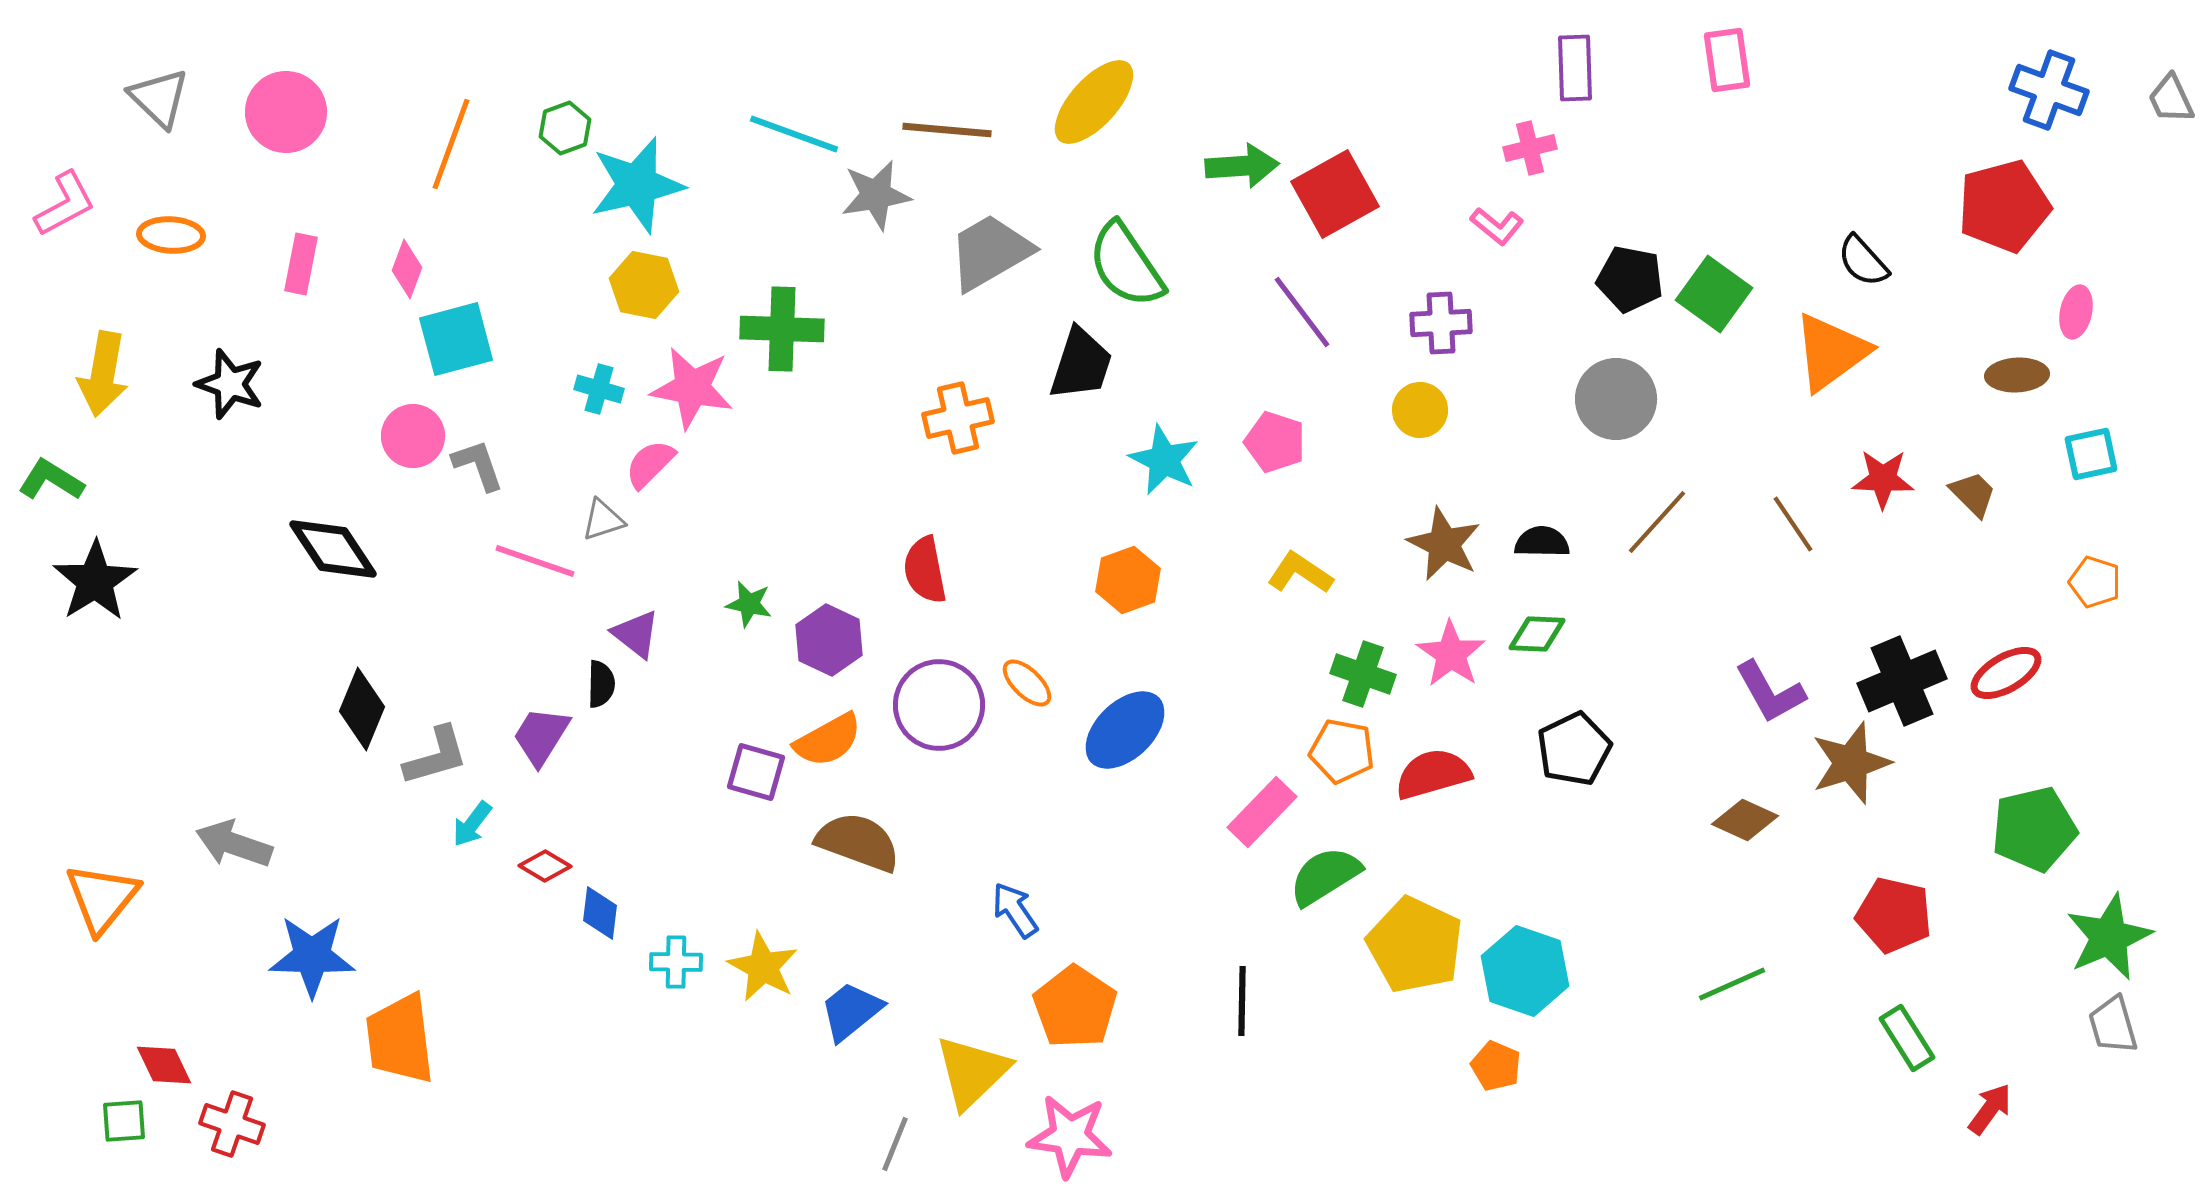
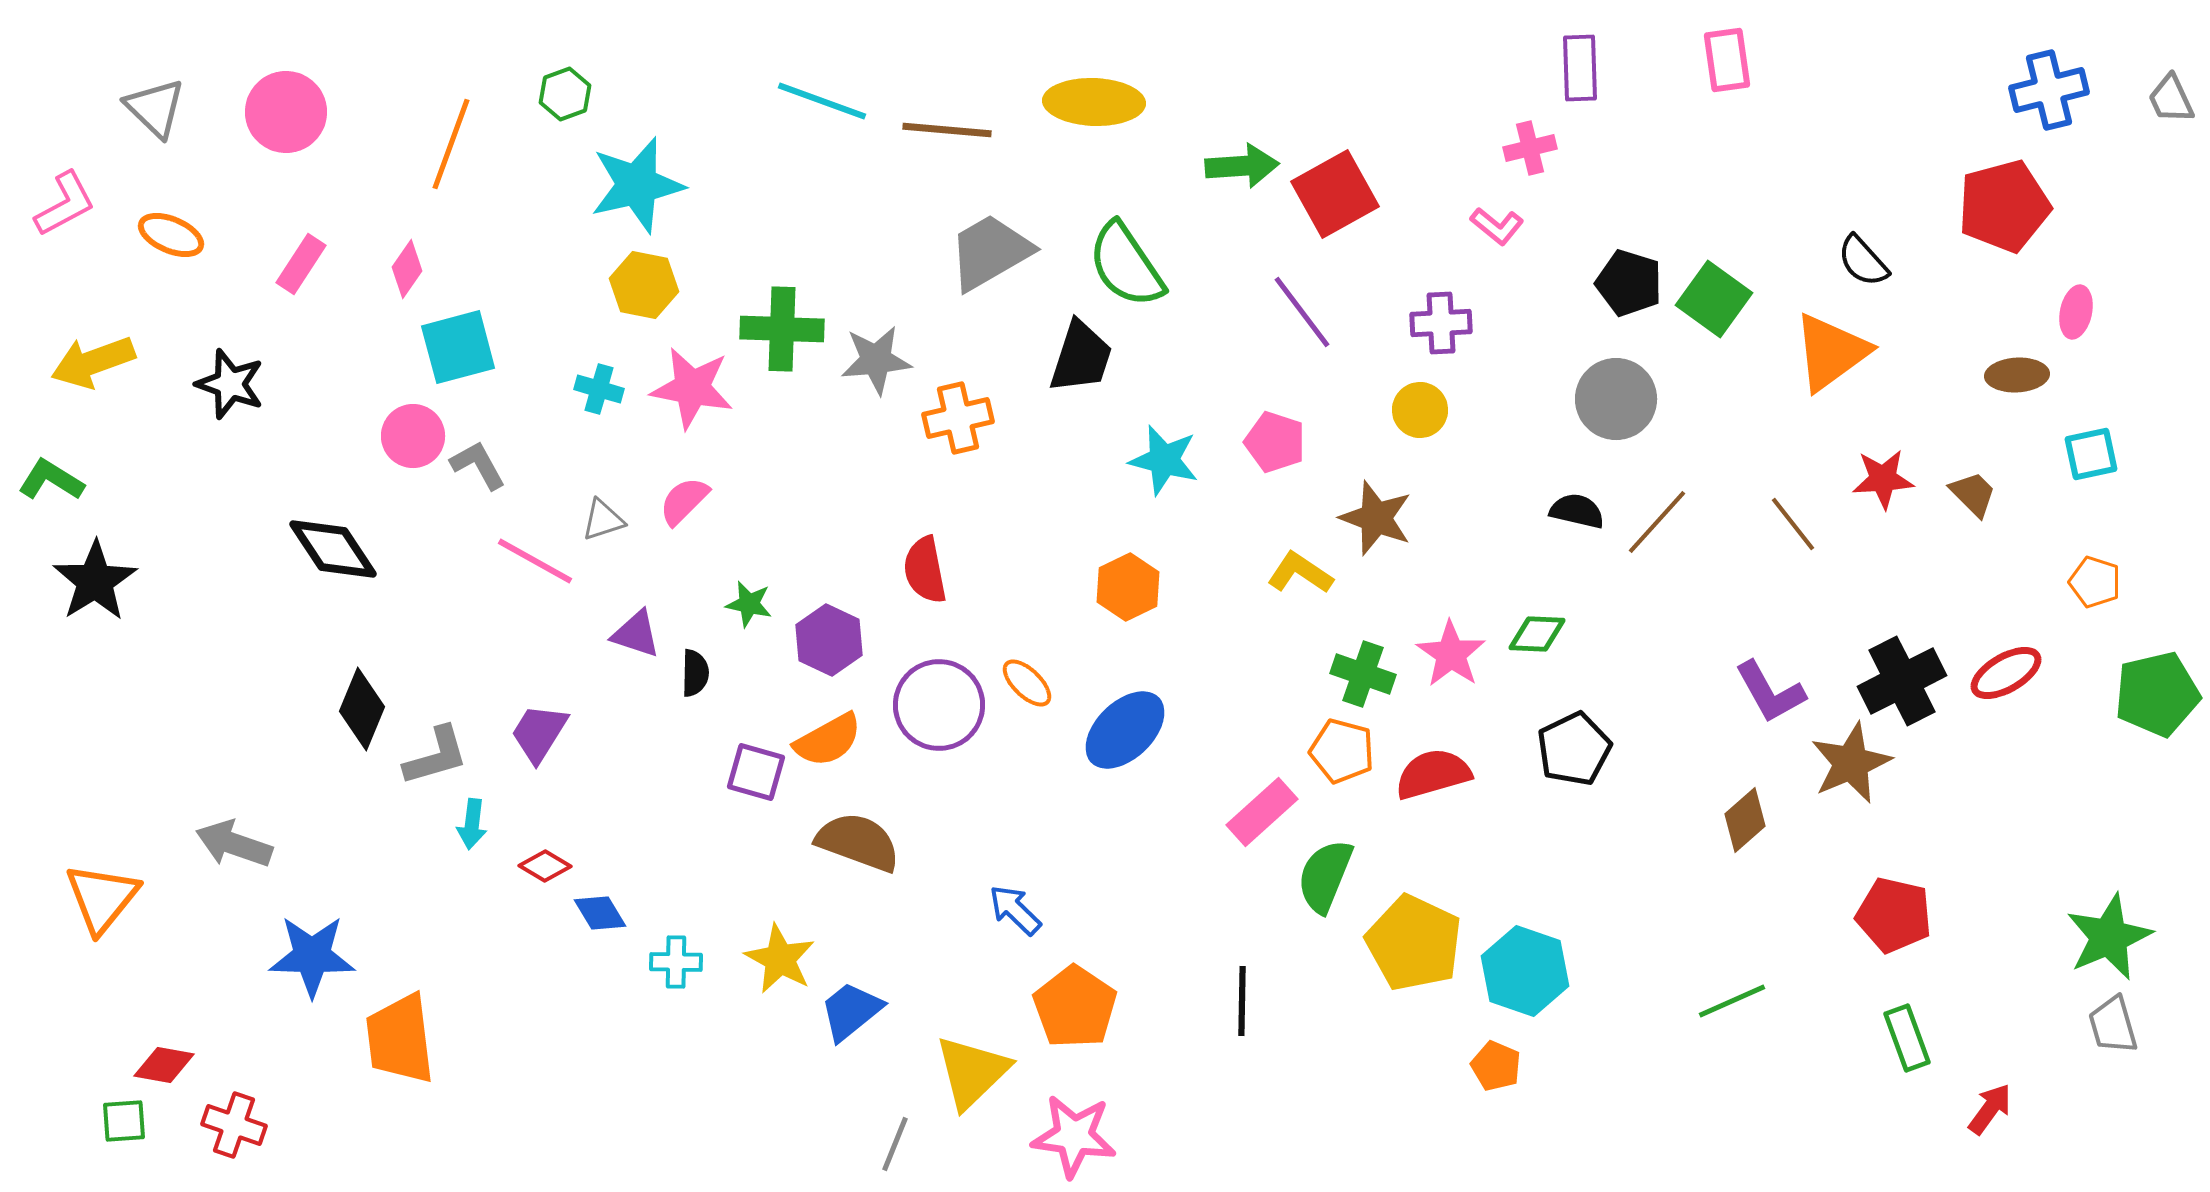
purple rectangle at (1575, 68): moved 5 px right
blue cross at (2049, 90): rotated 34 degrees counterclockwise
gray triangle at (159, 98): moved 4 px left, 10 px down
yellow ellipse at (1094, 102): rotated 50 degrees clockwise
green hexagon at (565, 128): moved 34 px up
cyan line at (794, 134): moved 28 px right, 33 px up
gray star at (876, 195): moved 165 px down; rotated 4 degrees clockwise
orange ellipse at (171, 235): rotated 20 degrees clockwise
pink rectangle at (301, 264): rotated 22 degrees clockwise
pink diamond at (407, 269): rotated 14 degrees clockwise
black pentagon at (1630, 279): moved 1 px left, 4 px down; rotated 6 degrees clockwise
green square at (1714, 294): moved 5 px down
cyan square at (456, 339): moved 2 px right, 8 px down
black trapezoid at (1081, 364): moved 7 px up
yellow arrow at (103, 374): moved 10 px left, 12 px up; rotated 60 degrees clockwise
cyan star at (1164, 460): rotated 12 degrees counterclockwise
pink semicircle at (650, 464): moved 34 px right, 37 px down
gray L-shape at (478, 465): rotated 10 degrees counterclockwise
red star at (1883, 479): rotated 6 degrees counterclockwise
brown line at (1793, 524): rotated 4 degrees counterclockwise
black semicircle at (1542, 542): moved 35 px right, 31 px up; rotated 12 degrees clockwise
brown star at (1444, 544): moved 68 px left, 26 px up; rotated 6 degrees counterclockwise
pink line at (535, 561): rotated 10 degrees clockwise
orange hexagon at (1128, 580): moved 7 px down; rotated 6 degrees counterclockwise
purple triangle at (636, 634): rotated 20 degrees counterclockwise
black cross at (1902, 681): rotated 4 degrees counterclockwise
black semicircle at (601, 684): moved 94 px right, 11 px up
purple trapezoid at (541, 736): moved 2 px left, 3 px up
orange pentagon at (1342, 751): rotated 4 degrees clockwise
brown star at (1851, 763): rotated 6 degrees counterclockwise
pink rectangle at (1262, 812): rotated 4 degrees clockwise
brown diamond at (1745, 820): rotated 66 degrees counterclockwise
cyan arrow at (472, 824): rotated 30 degrees counterclockwise
green pentagon at (2034, 829): moved 123 px right, 135 px up
green semicircle at (1325, 876): rotated 36 degrees counterclockwise
blue arrow at (1015, 910): rotated 12 degrees counterclockwise
blue diamond at (600, 913): rotated 38 degrees counterclockwise
yellow pentagon at (1415, 945): moved 1 px left, 2 px up
yellow star at (763, 967): moved 17 px right, 8 px up
green line at (1732, 984): moved 17 px down
green rectangle at (1907, 1038): rotated 12 degrees clockwise
red diamond at (164, 1065): rotated 54 degrees counterclockwise
red cross at (232, 1124): moved 2 px right, 1 px down
pink star at (1070, 1136): moved 4 px right
